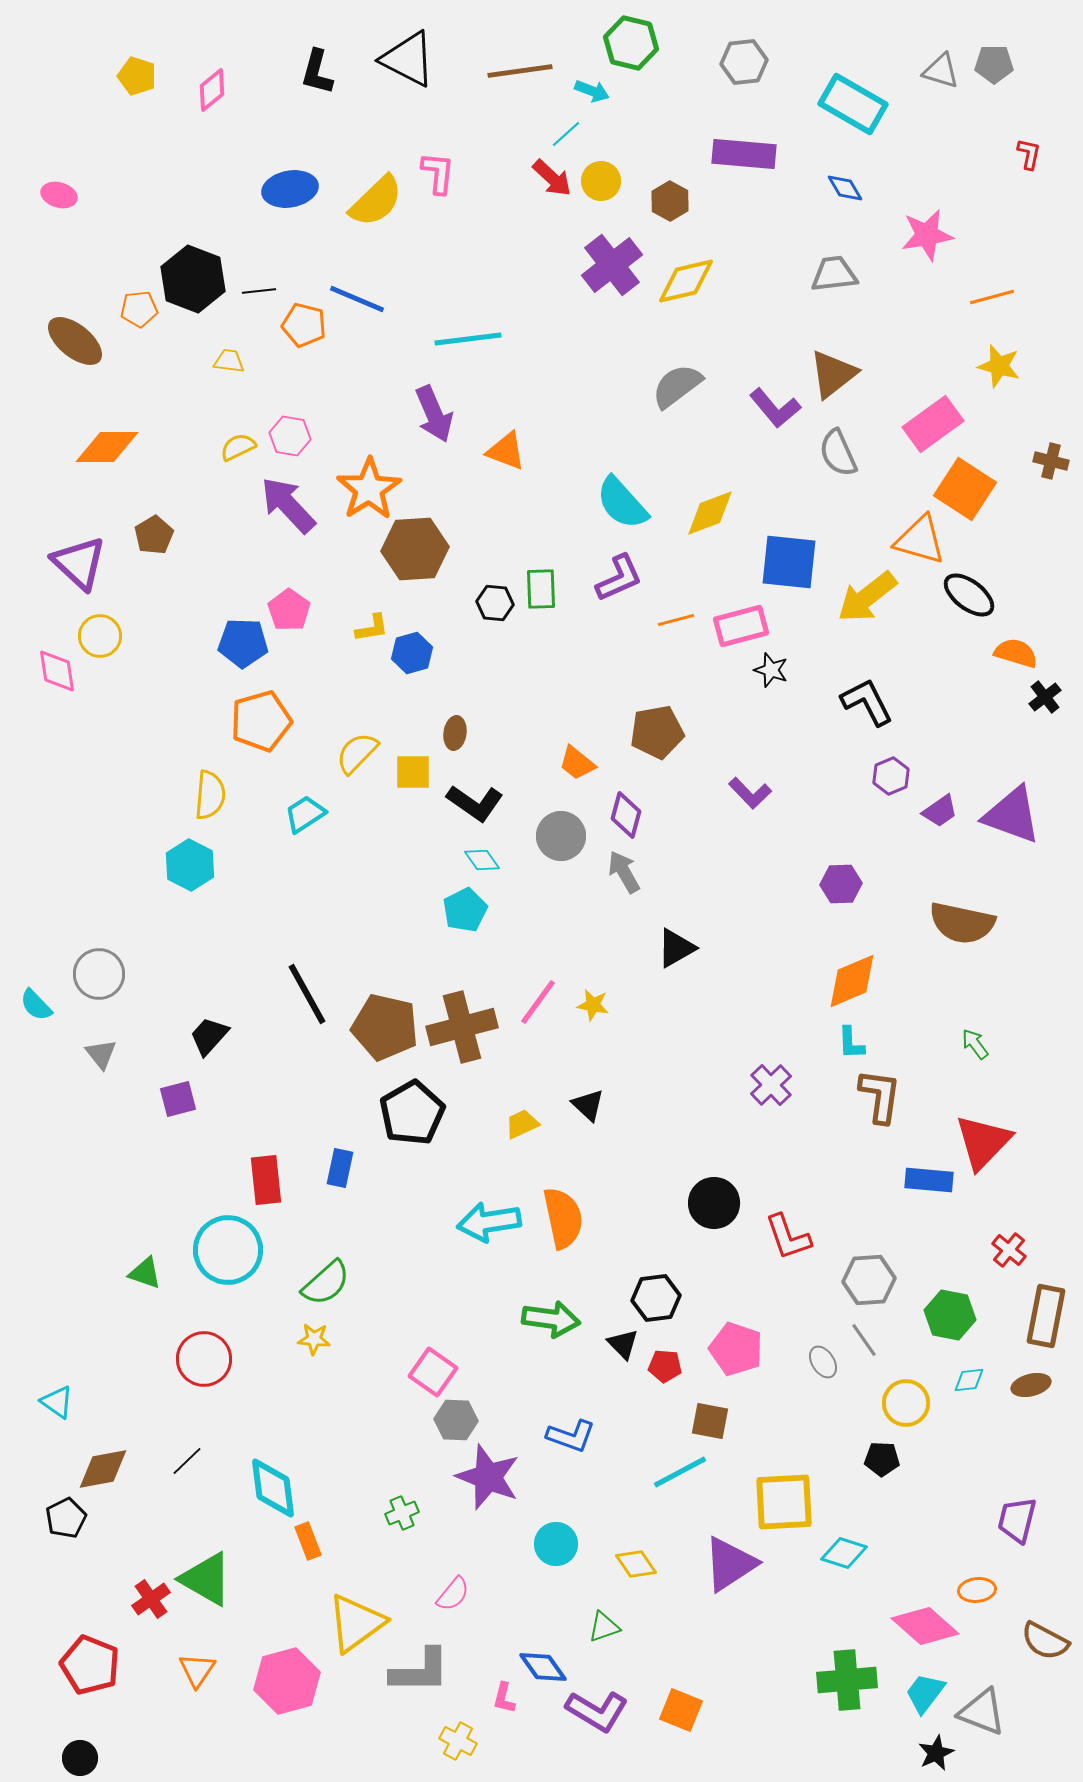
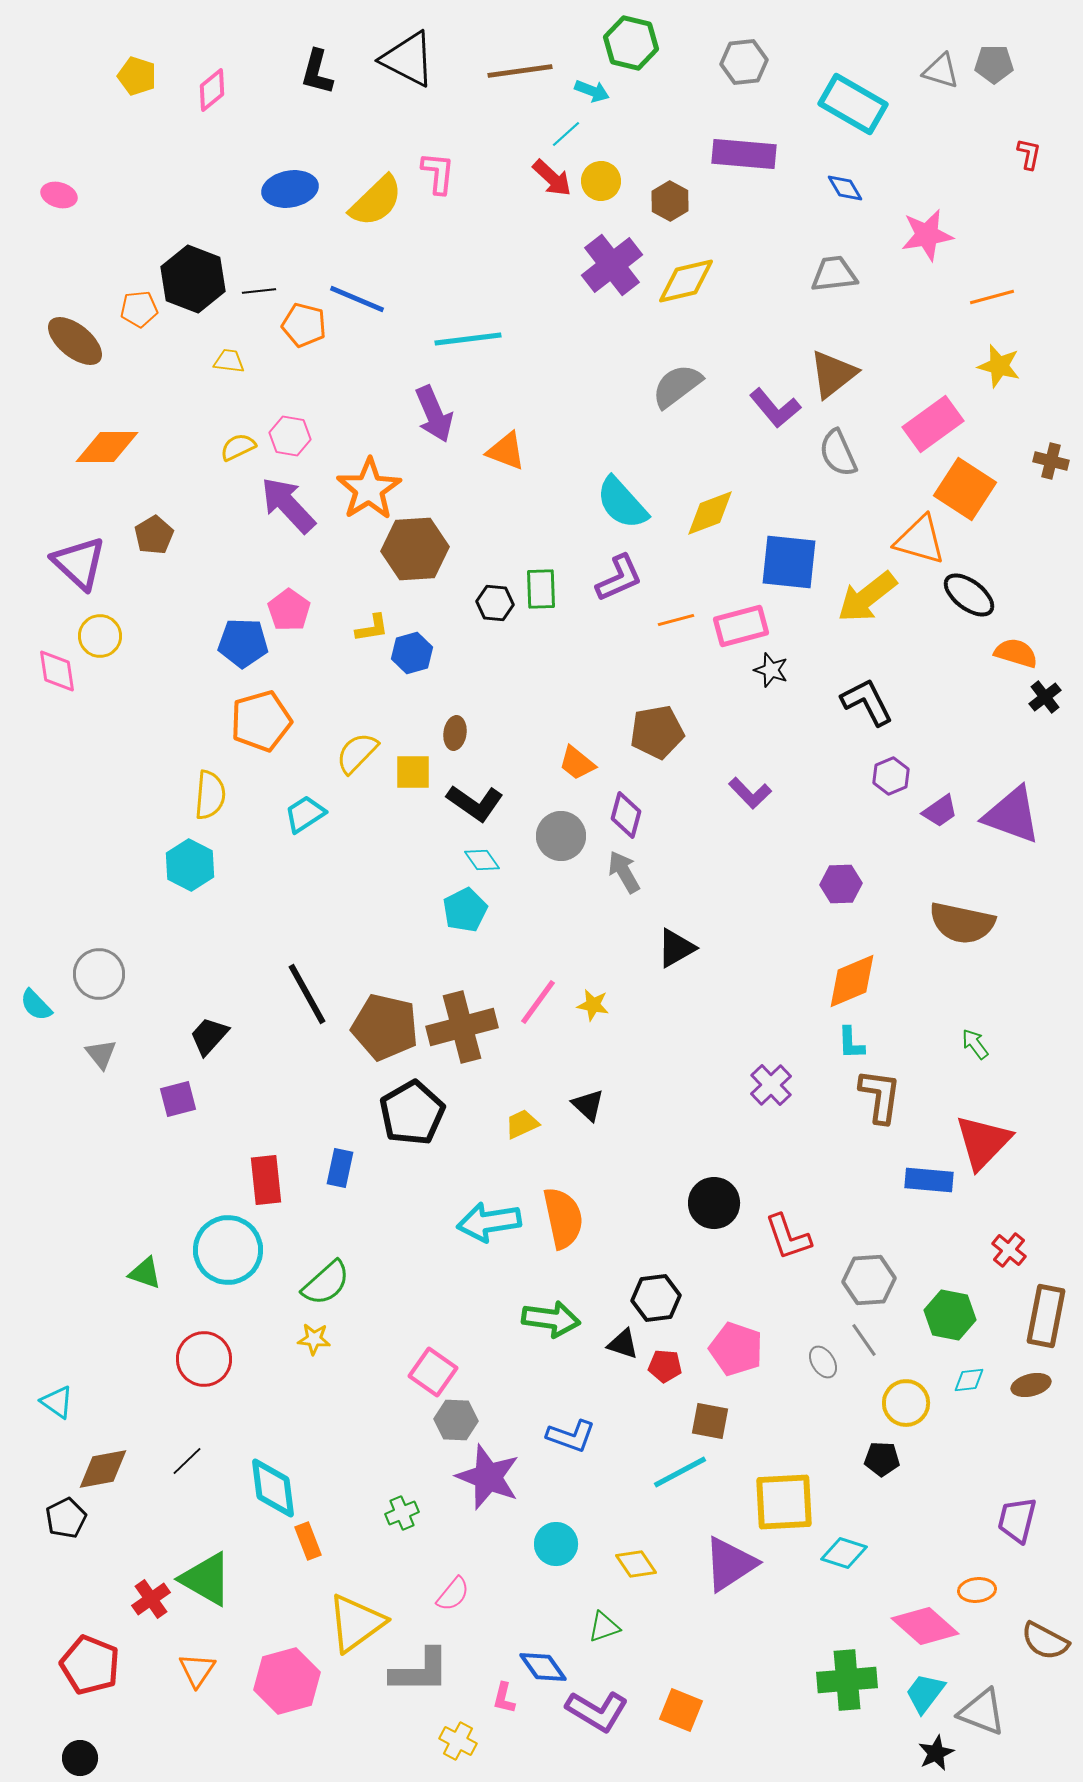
black triangle at (623, 1344): rotated 28 degrees counterclockwise
